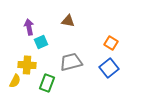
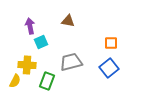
purple arrow: moved 1 px right, 1 px up
orange square: rotated 32 degrees counterclockwise
green rectangle: moved 2 px up
